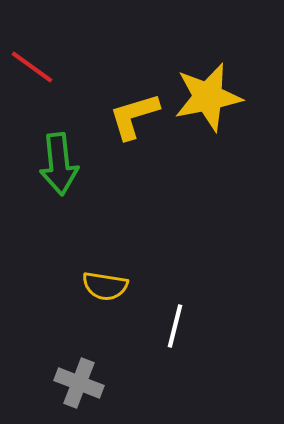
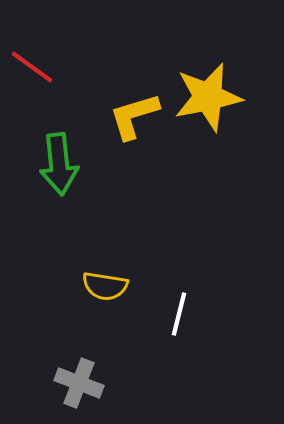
white line: moved 4 px right, 12 px up
